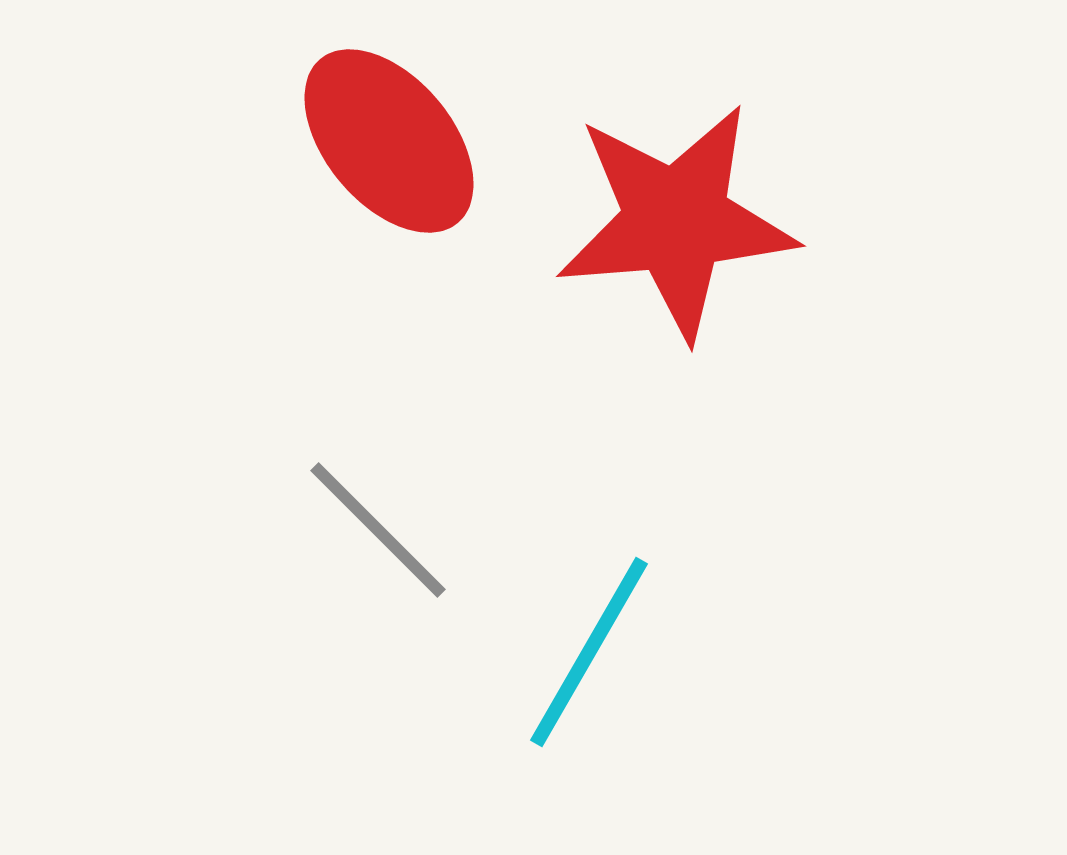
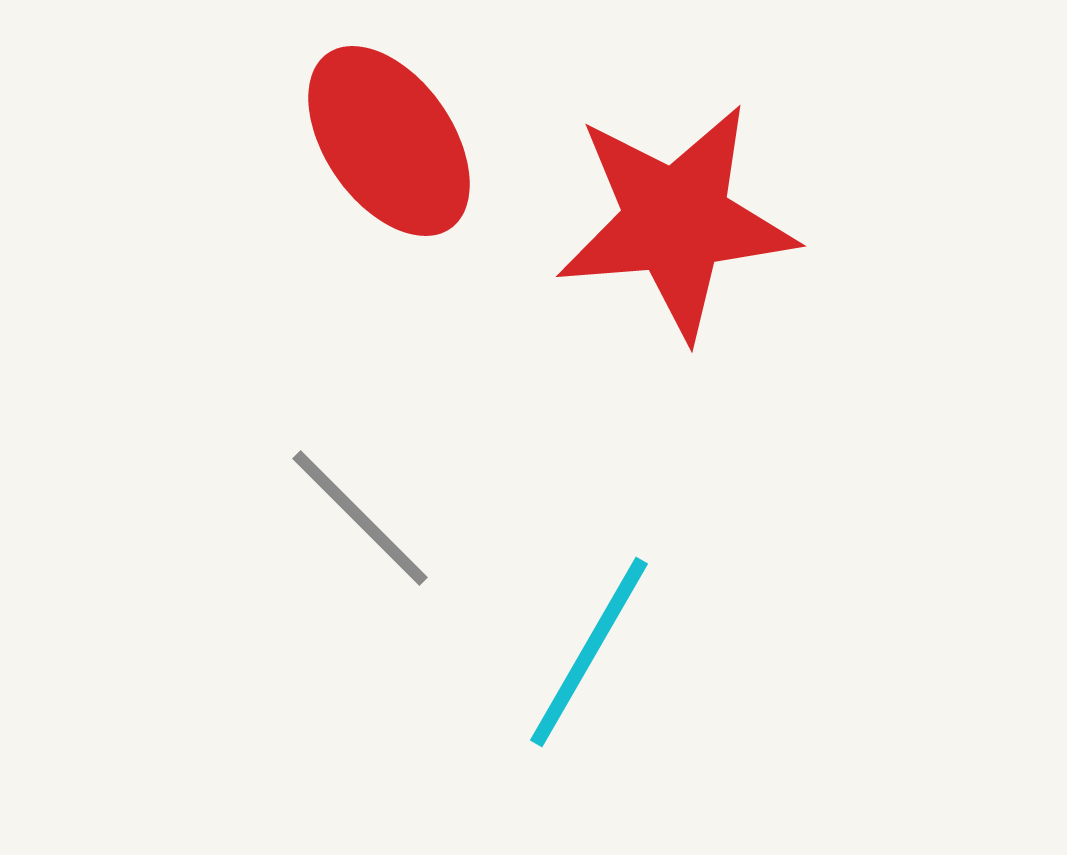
red ellipse: rotated 5 degrees clockwise
gray line: moved 18 px left, 12 px up
